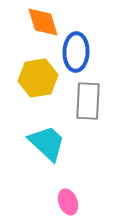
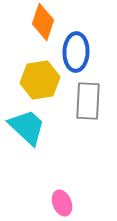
orange diamond: rotated 36 degrees clockwise
yellow hexagon: moved 2 px right, 2 px down
cyan trapezoid: moved 20 px left, 16 px up
pink ellipse: moved 6 px left, 1 px down
